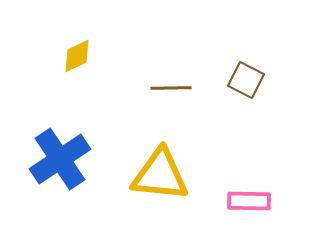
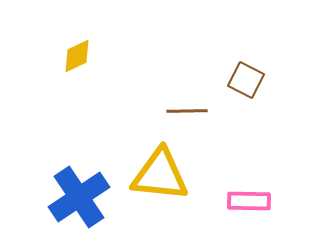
brown line: moved 16 px right, 23 px down
blue cross: moved 19 px right, 38 px down
